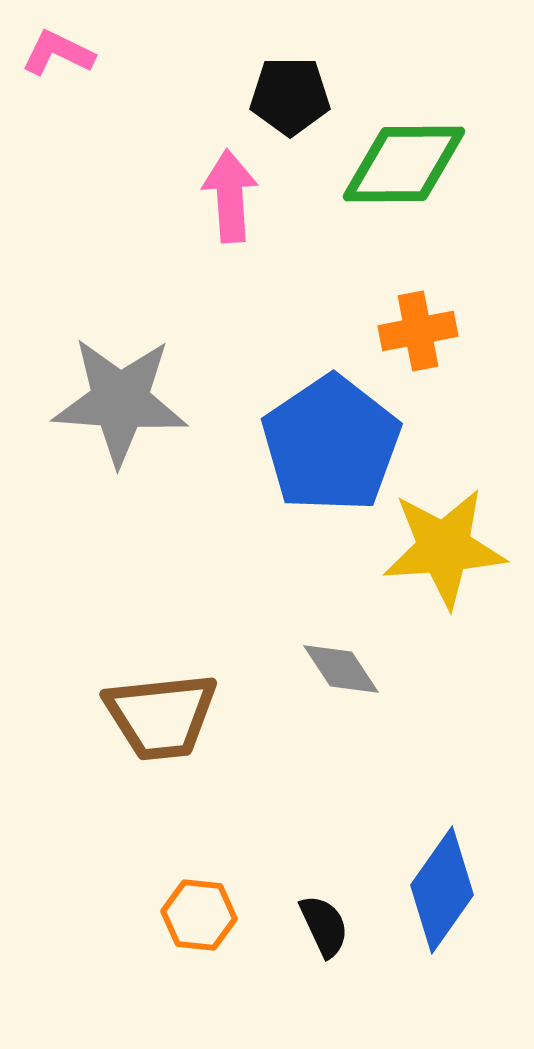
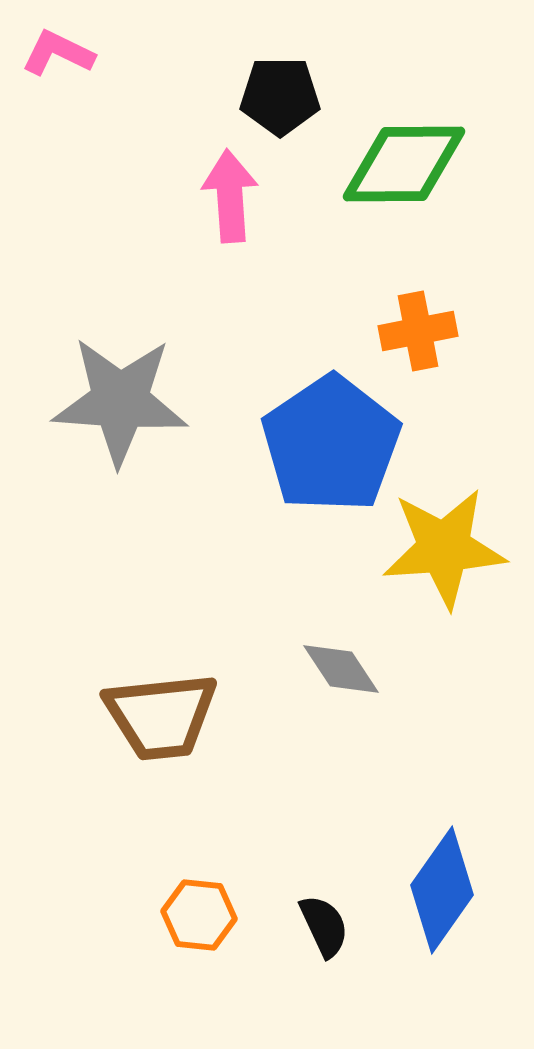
black pentagon: moved 10 px left
